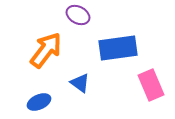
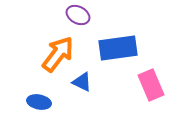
orange arrow: moved 12 px right, 4 px down
blue triangle: moved 2 px right, 1 px up; rotated 10 degrees counterclockwise
blue ellipse: rotated 35 degrees clockwise
